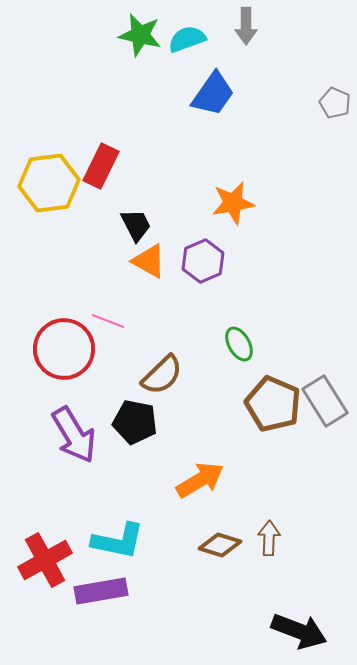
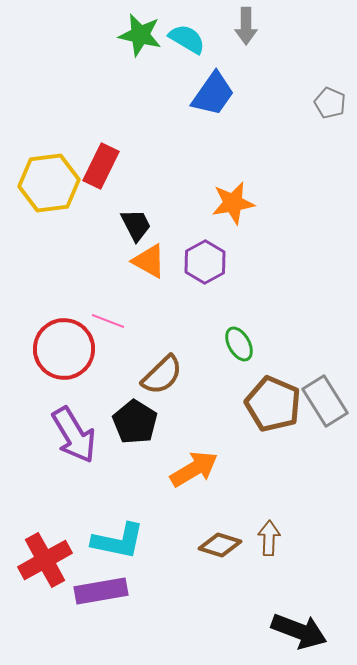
cyan semicircle: rotated 51 degrees clockwise
gray pentagon: moved 5 px left
purple hexagon: moved 2 px right, 1 px down; rotated 6 degrees counterclockwise
black pentagon: rotated 21 degrees clockwise
orange arrow: moved 6 px left, 11 px up
